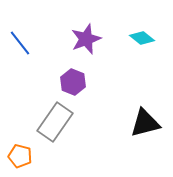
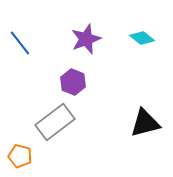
gray rectangle: rotated 18 degrees clockwise
